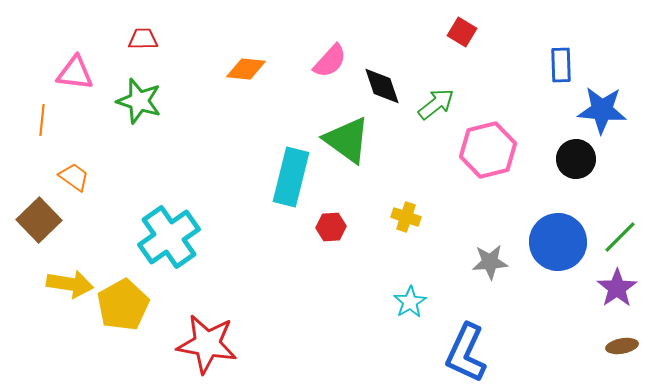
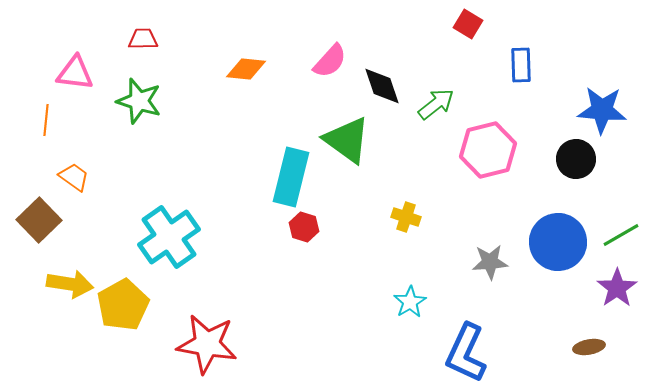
red square: moved 6 px right, 8 px up
blue rectangle: moved 40 px left
orange line: moved 4 px right
red hexagon: moved 27 px left; rotated 20 degrees clockwise
green line: moved 1 px right, 2 px up; rotated 15 degrees clockwise
brown ellipse: moved 33 px left, 1 px down
